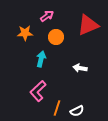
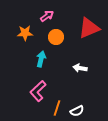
red triangle: moved 1 px right, 3 px down
